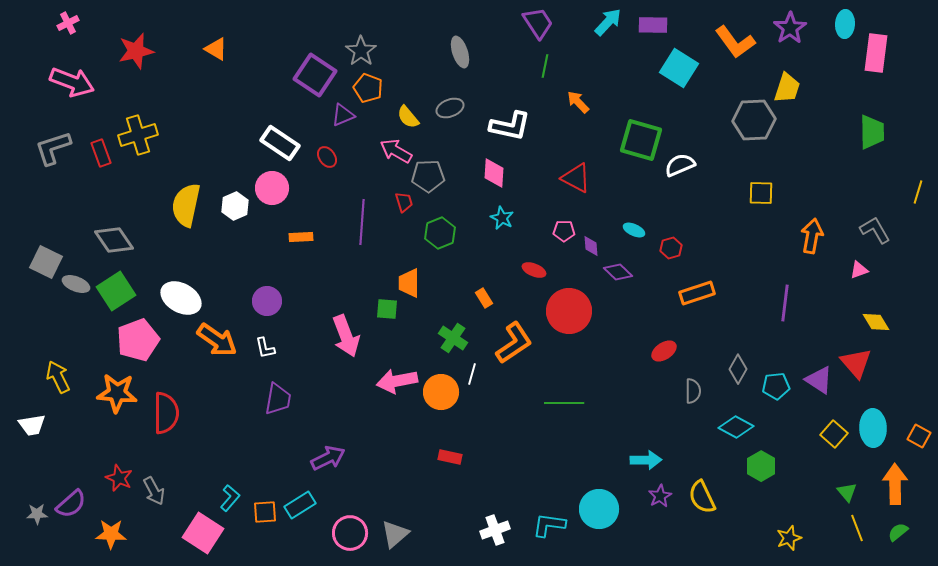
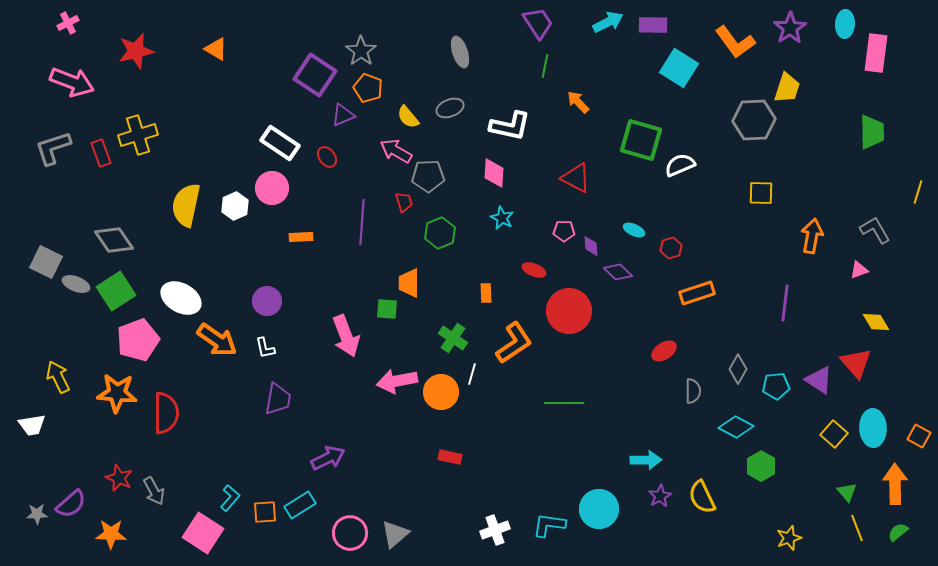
cyan arrow at (608, 22): rotated 20 degrees clockwise
orange rectangle at (484, 298): moved 2 px right, 5 px up; rotated 30 degrees clockwise
